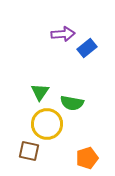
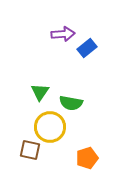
green semicircle: moved 1 px left
yellow circle: moved 3 px right, 3 px down
brown square: moved 1 px right, 1 px up
